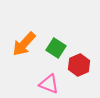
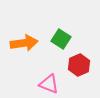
orange arrow: moved 1 px up; rotated 140 degrees counterclockwise
green square: moved 5 px right, 9 px up
